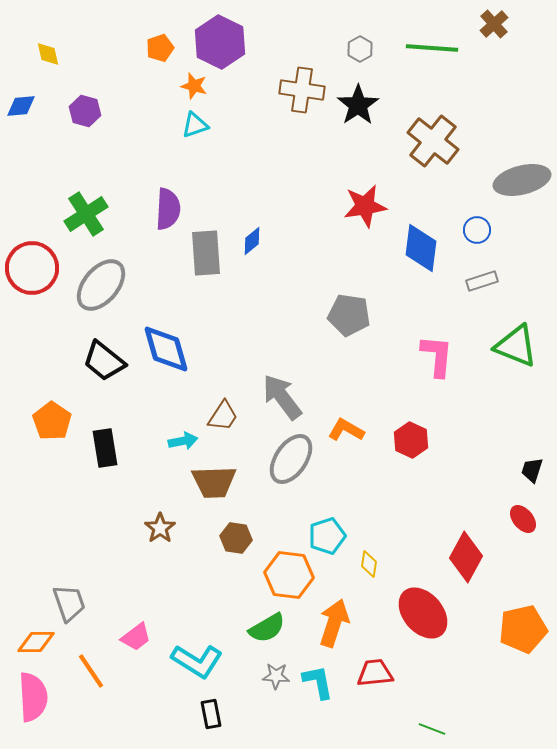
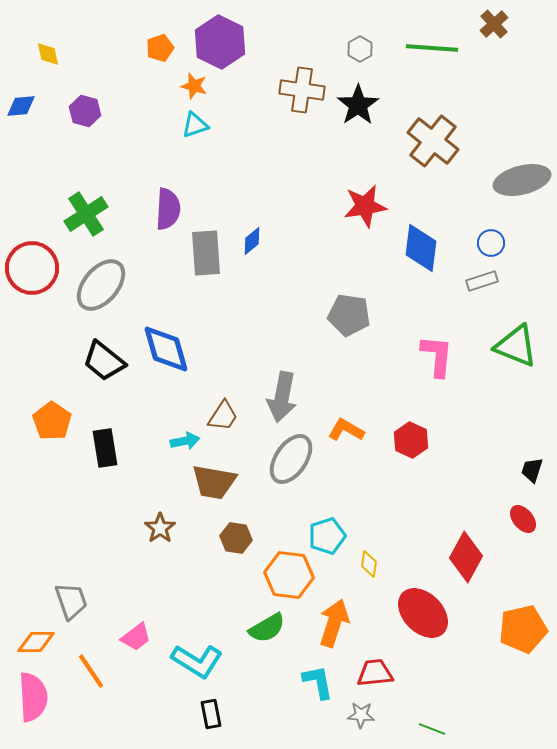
blue circle at (477, 230): moved 14 px right, 13 px down
gray arrow at (282, 397): rotated 132 degrees counterclockwise
cyan arrow at (183, 441): moved 2 px right
brown trapezoid at (214, 482): rotated 12 degrees clockwise
gray trapezoid at (69, 603): moved 2 px right, 2 px up
red ellipse at (423, 613): rotated 4 degrees counterclockwise
gray star at (276, 676): moved 85 px right, 39 px down
